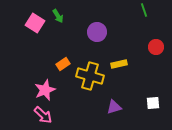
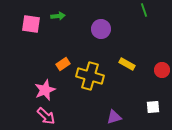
green arrow: rotated 64 degrees counterclockwise
pink square: moved 4 px left, 1 px down; rotated 24 degrees counterclockwise
purple circle: moved 4 px right, 3 px up
red circle: moved 6 px right, 23 px down
yellow rectangle: moved 8 px right; rotated 42 degrees clockwise
white square: moved 4 px down
purple triangle: moved 10 px down
pink arrow: moved 3 px right, 1 px down
